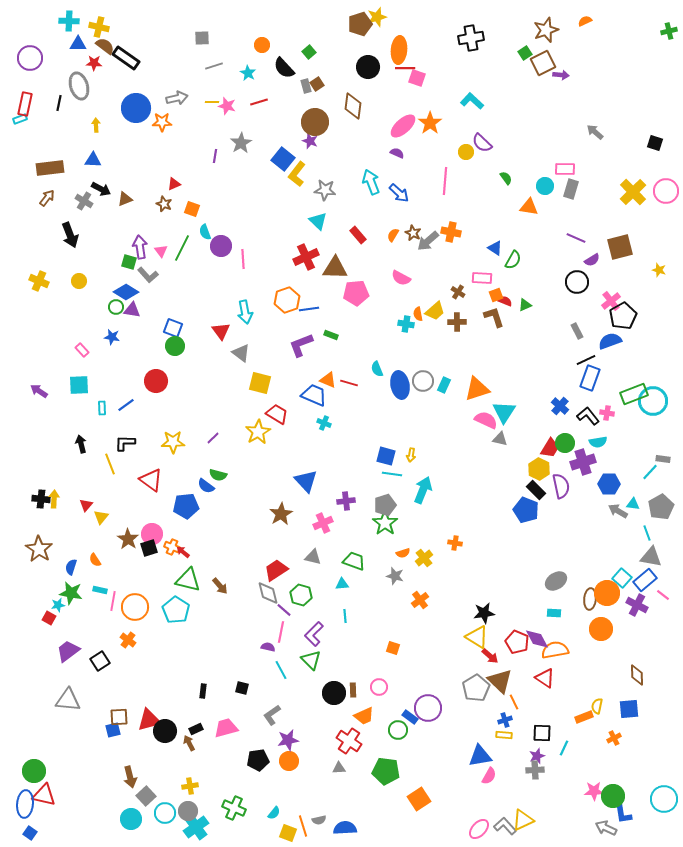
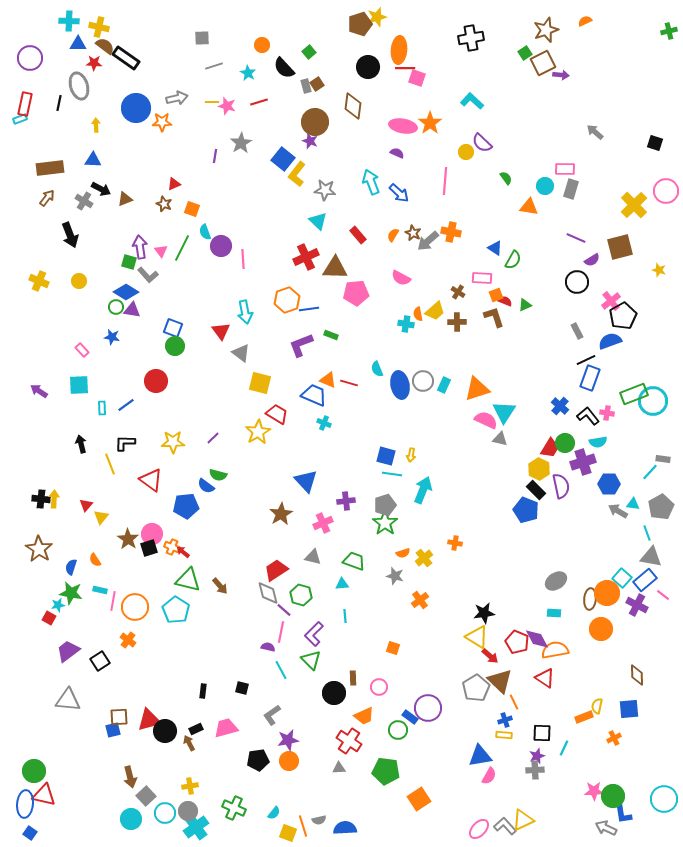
pink ellipse at (403, 126): rotated 52 degrees clockwise
yellow cross at (633, 192): moved 1 px right, 13 px down
brown rectangle at (353, 690): moved 12 px up
